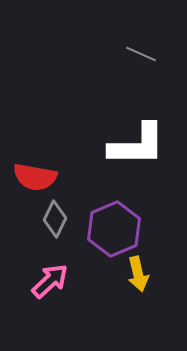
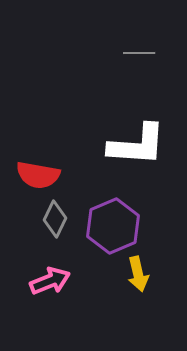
gray line: moved 2 px left, 1 px up; rotated 24 degrees counterclockwise
white L-shape: rotated 4 degrees clockwise
red semicircle: moved 3 px right, 2 px up
purple hexagon: moved 1 px left, 3 px up
pink arrow: rotated 21 degrees clockwise
